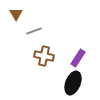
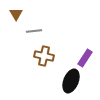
gray line: rotated 14 degrees clockwise
purple rectangle: moved 7 px right
black ellipse: moved 2 px left, 2 px up
